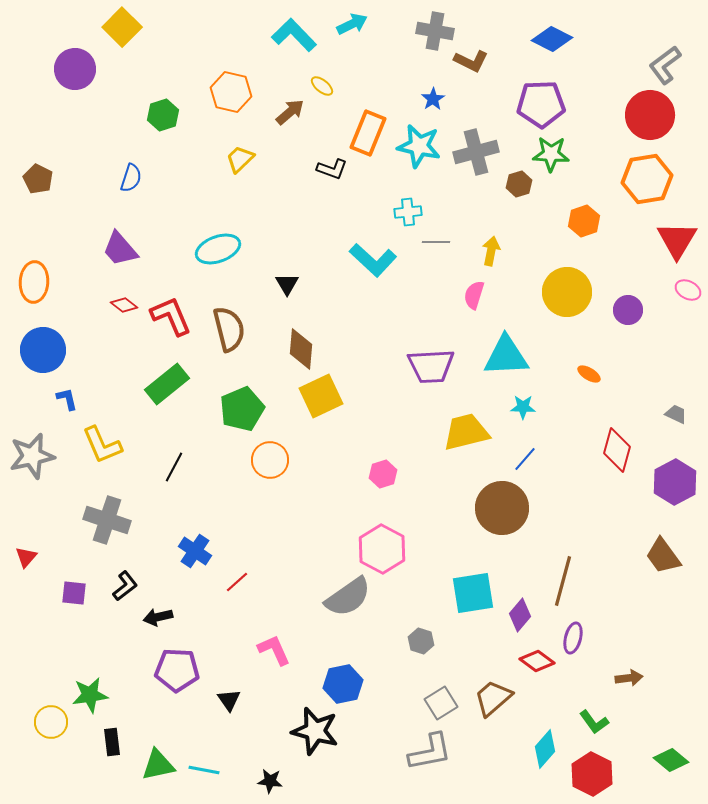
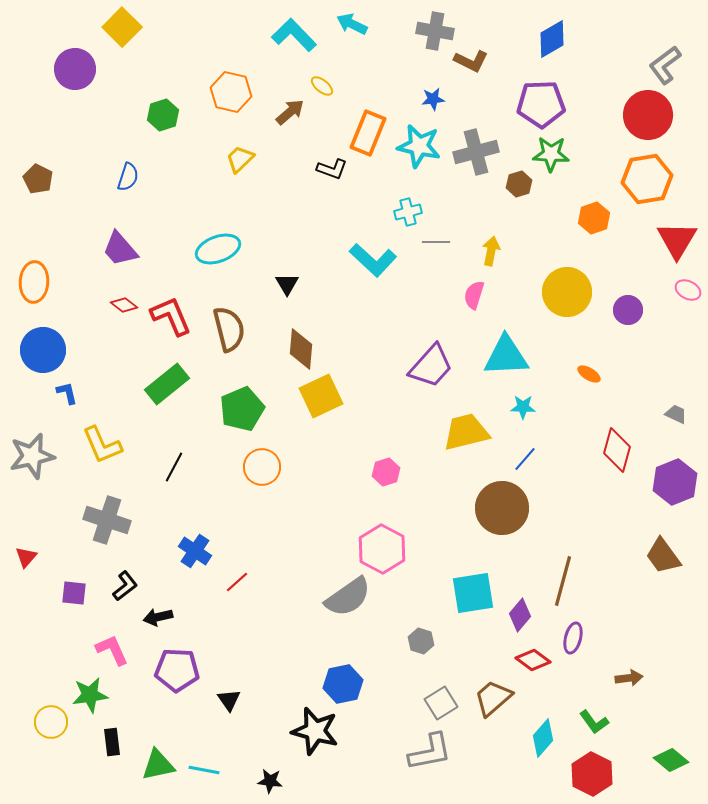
cyan arrow at (352, 24): rotated 128 degrees counterclockwise
blue diamond at (552, 39): rotated 57 degrees counterclockwise
blue star at (433, 99): rotated 25 degrees clockwise
red circle at (650, 115): moved 2 px left
blue semicircle at (131, 178): moved 3 px left, 1 px up
cyan cross at (408, 212): rotated 8 degrees counterclockwise
orange hexagon at (584, 221): moved 10 px right, 3 px up
purple trapezoid at (431, 366): rotated 45 degrees counterclockwise
blue L-shape at (67, 399): moved 6 px up
orange circle at (270, 460): moved 8 px left, 7 px down
pink hexagon at (383, 474): moved 3 px right, 2 px up
purple hexagon at (675, 482): rotated 6 degrees clockwise
pink L-shape at (274, 650): moved 162 px left
red diamond at (537, 661): moved 4 px left, 1 px up
cyan diamond at (545, 749): moved 2 px left, 11 px up
